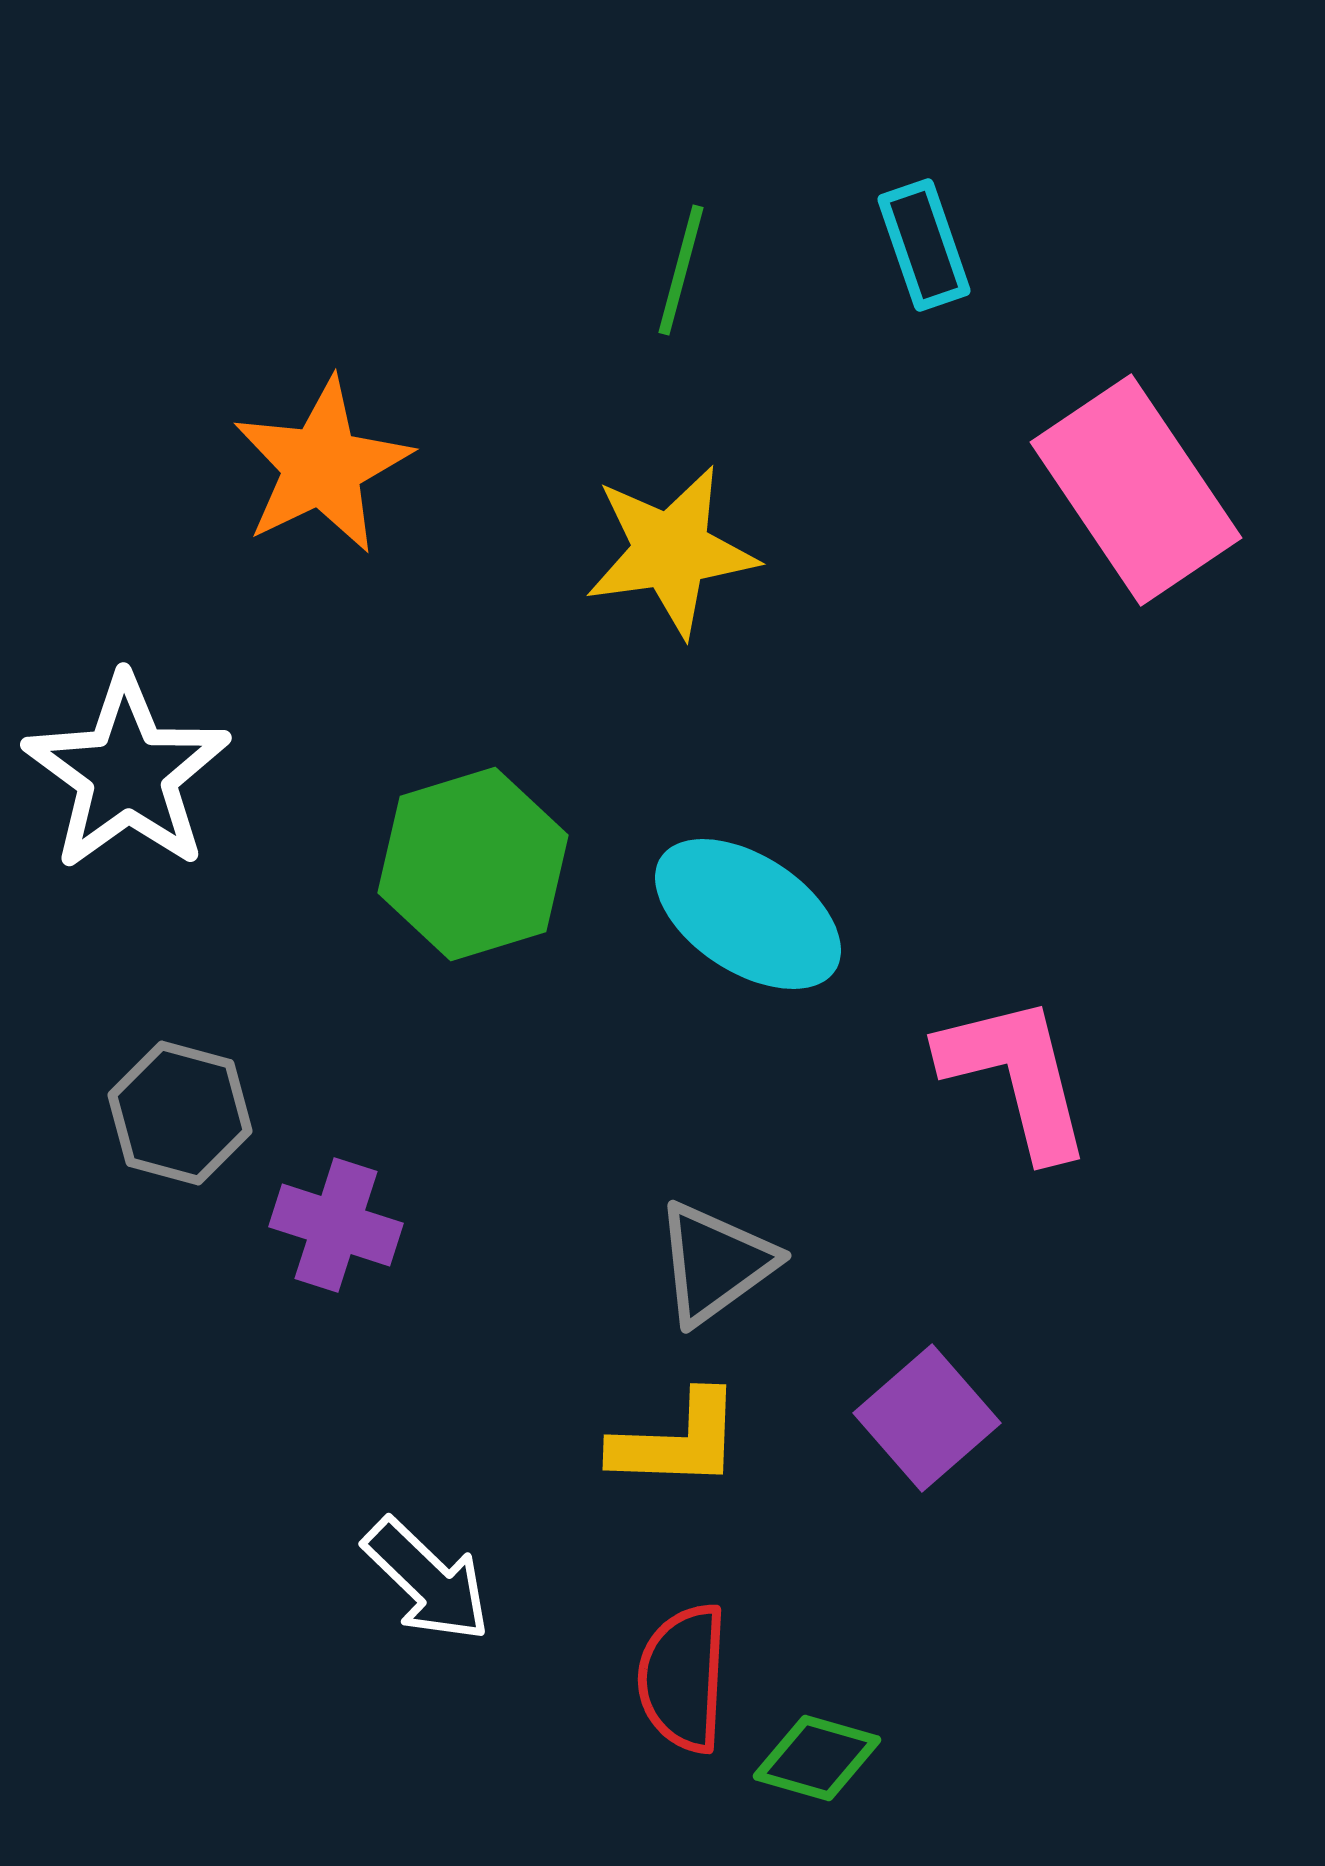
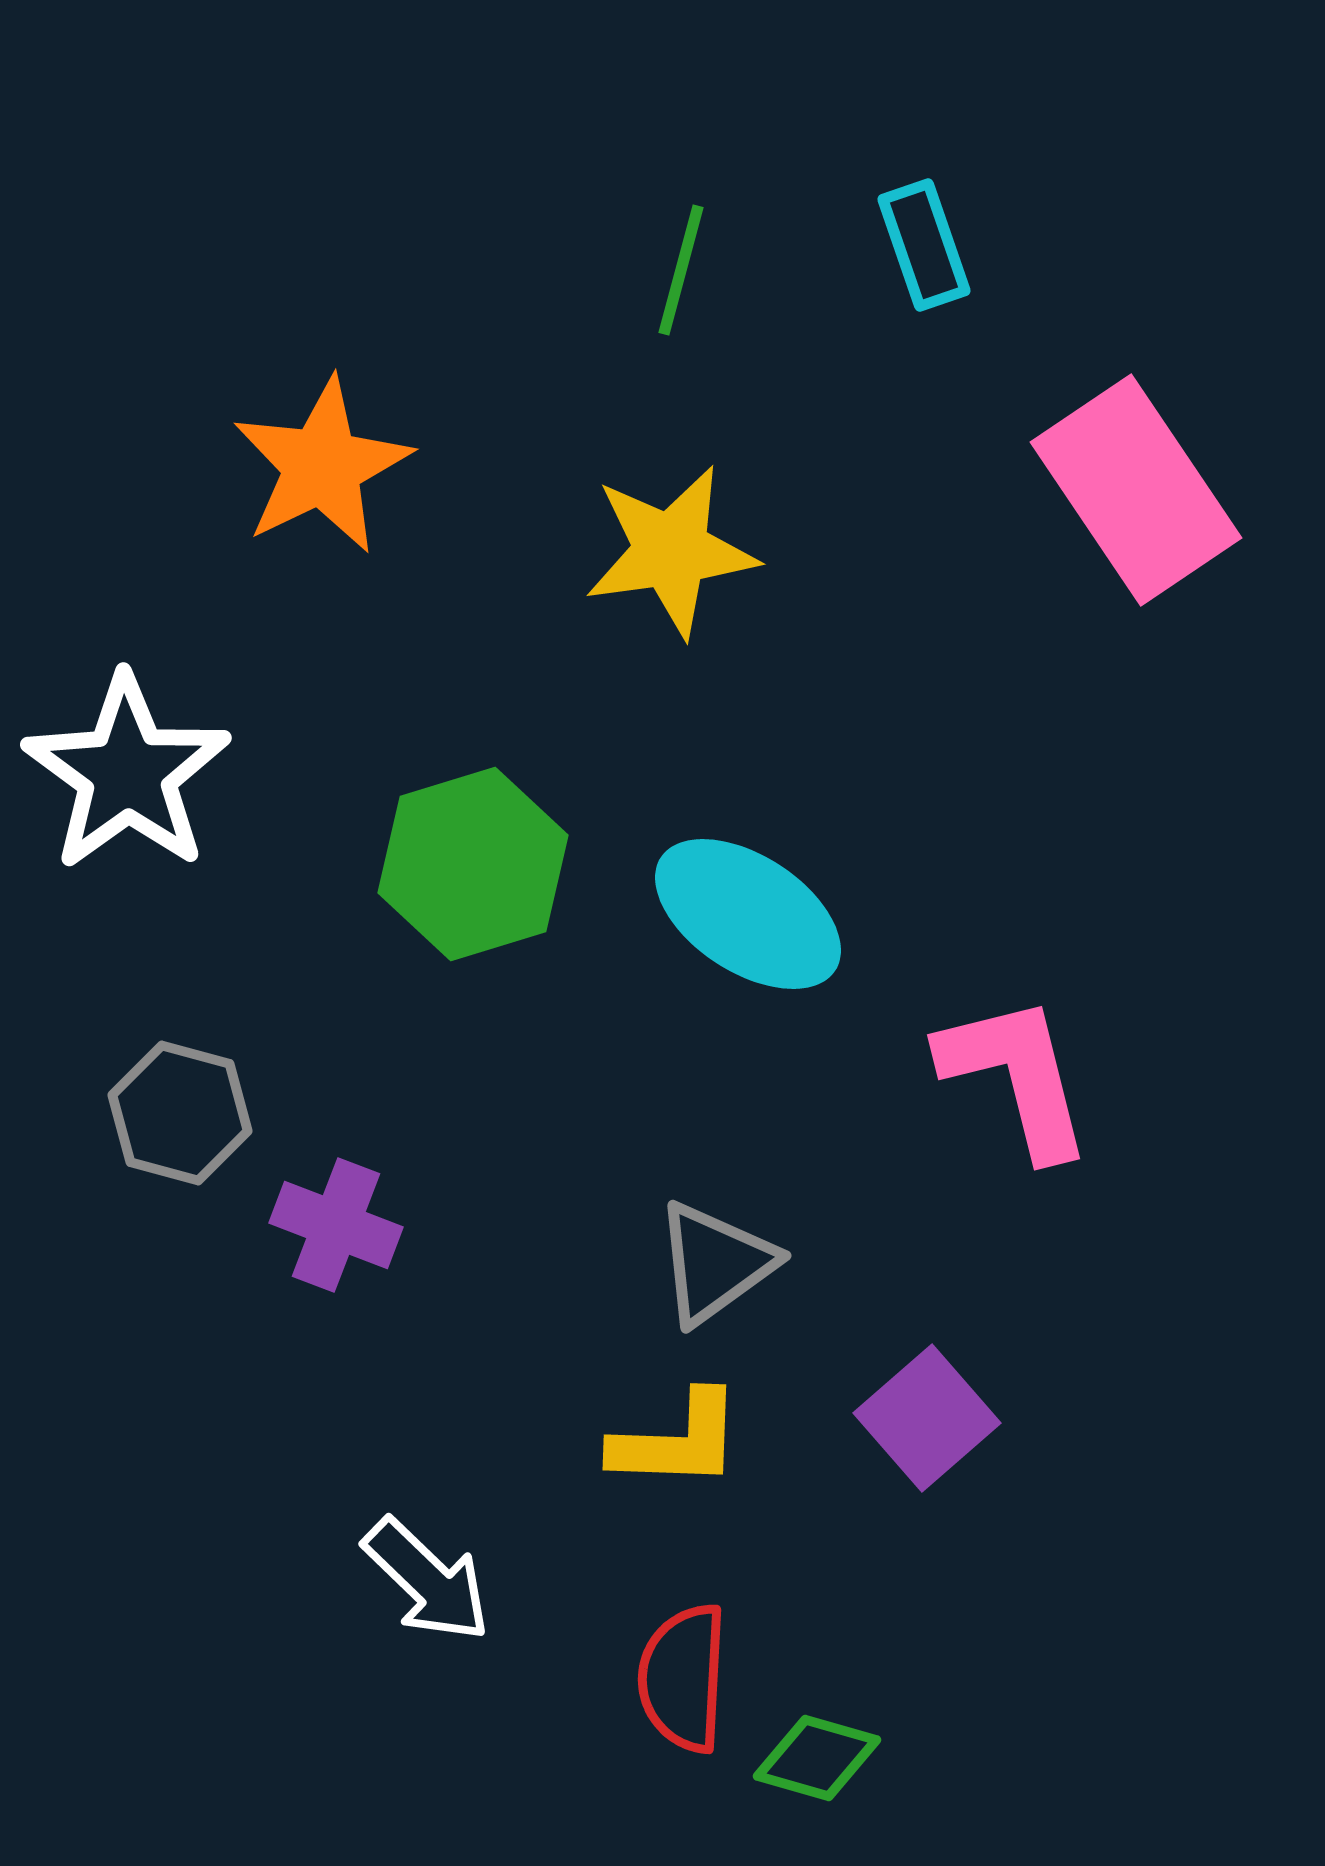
purple cross: rotated 3 degrees clockwise
